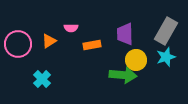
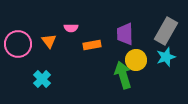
orange triangle: rotated 35 degrees counterclockwise
green arrow: rotated 112 degrees counterclockwise
